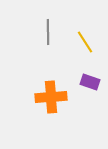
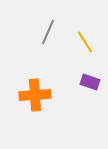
gray line: rotated 25 degrees clockwise
orange cross: moved 16 px left, 2 px up
